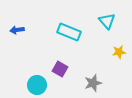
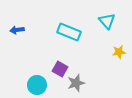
gray star: moved 17 px left
